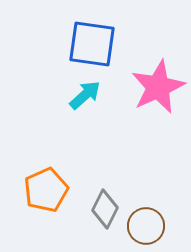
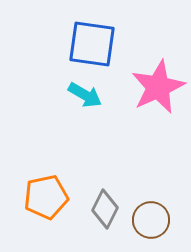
cyan arrow: rotated 72 degrees clockwise
orange pentagon: moved 7 px down; rotated 12 degrees clockwise
brown circle: moved 5 px right, 6 px up
